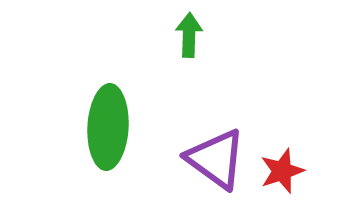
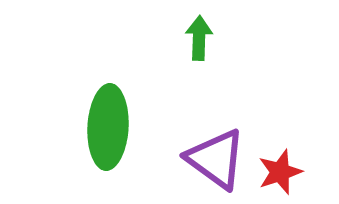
green arrow: moved 10 px right, 3 px down
red star: moved 2 px left, 1 px down
